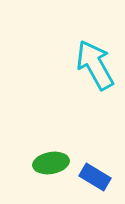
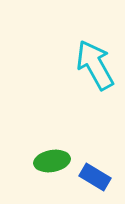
green ellipse: moved 1 px right, 2 px up
